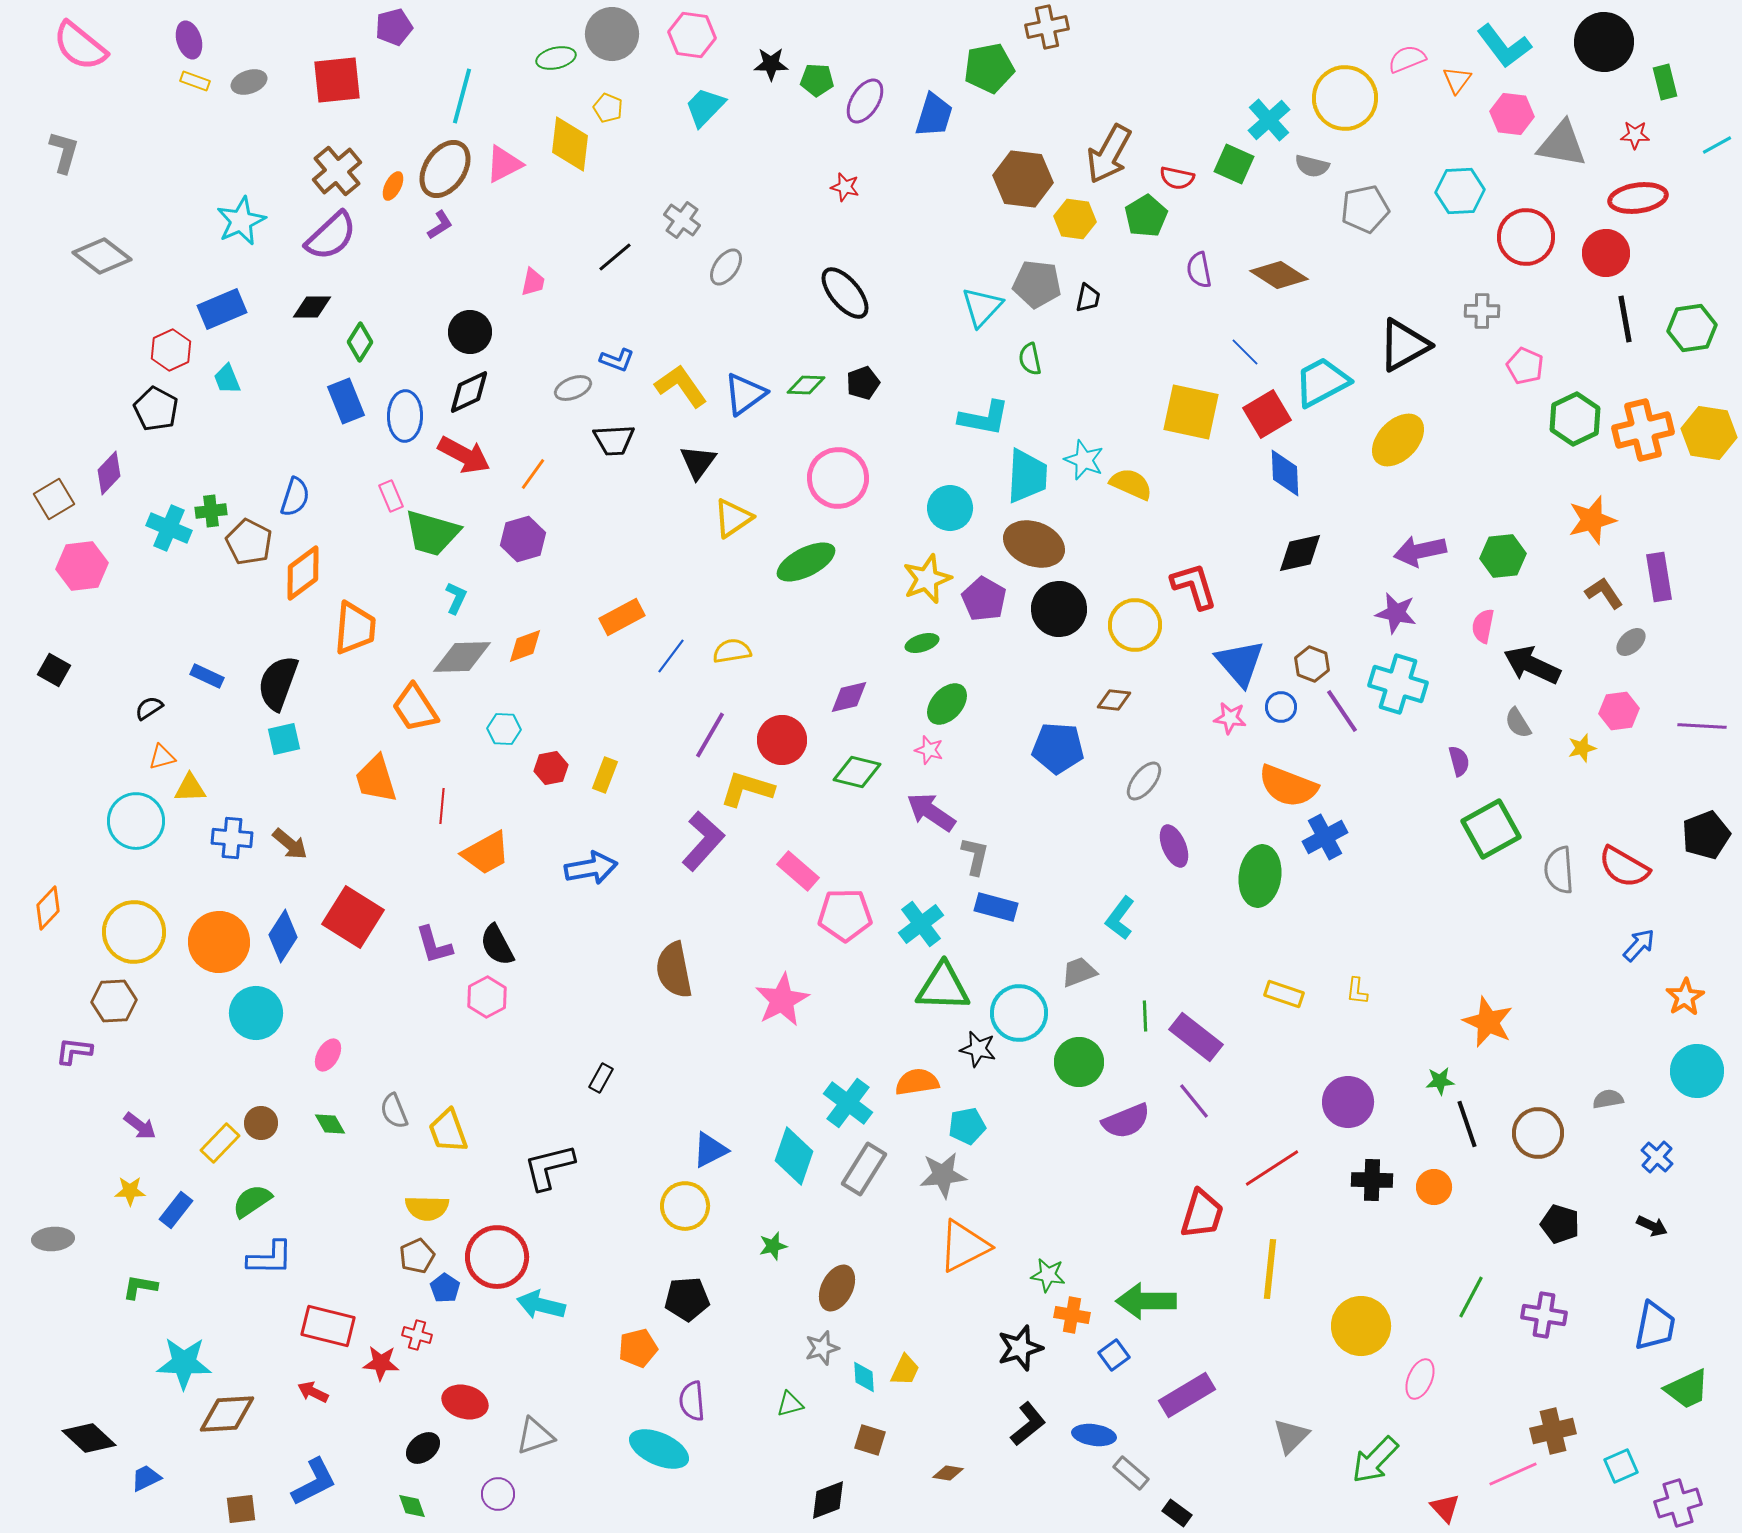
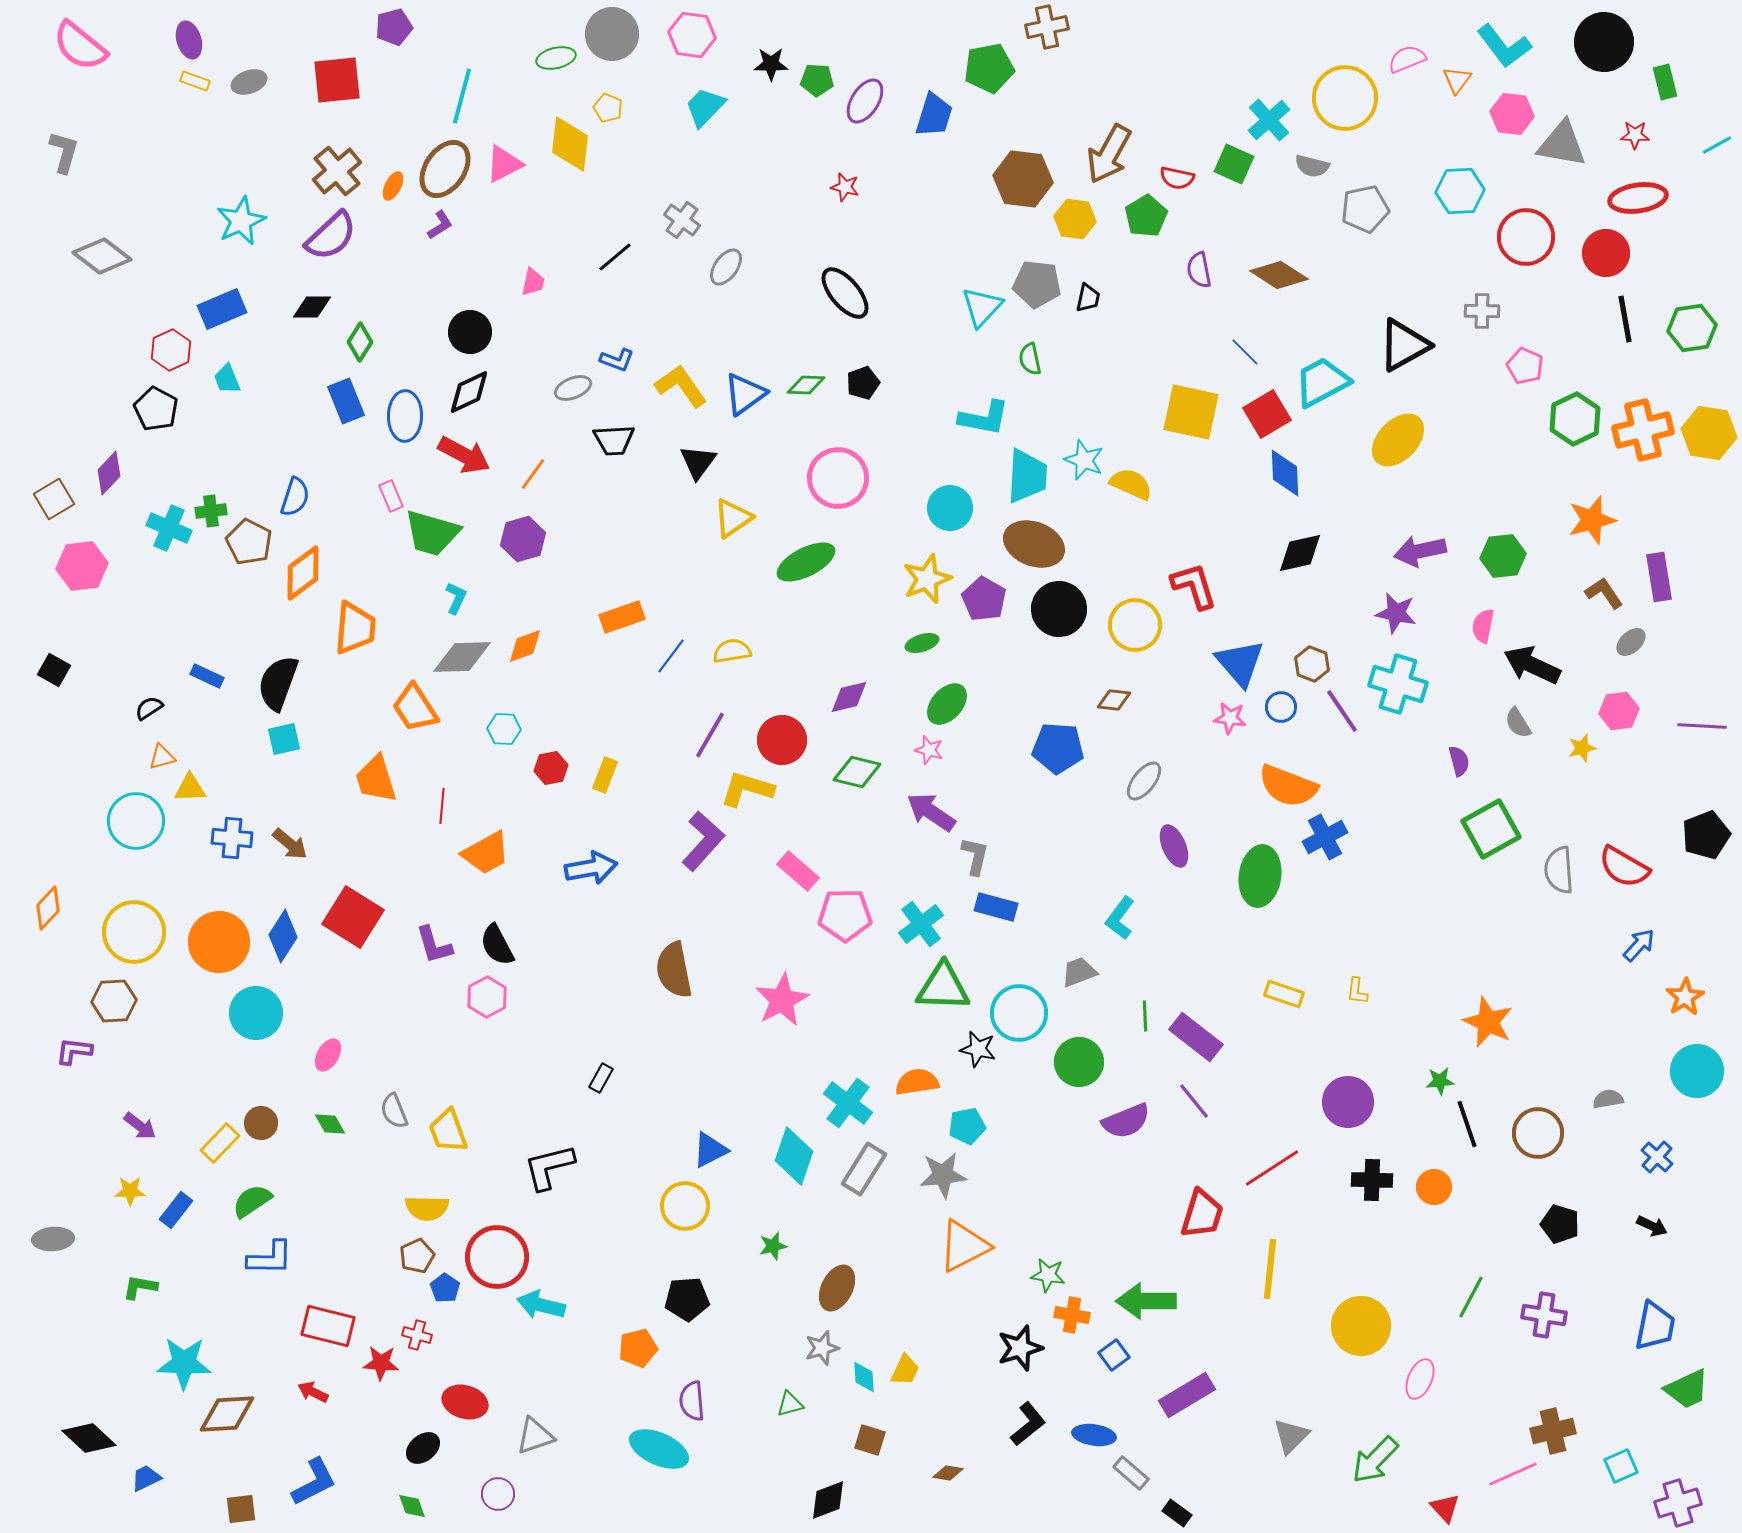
orange rectangle at (622, 617): rotated 9 degrees clockwise
